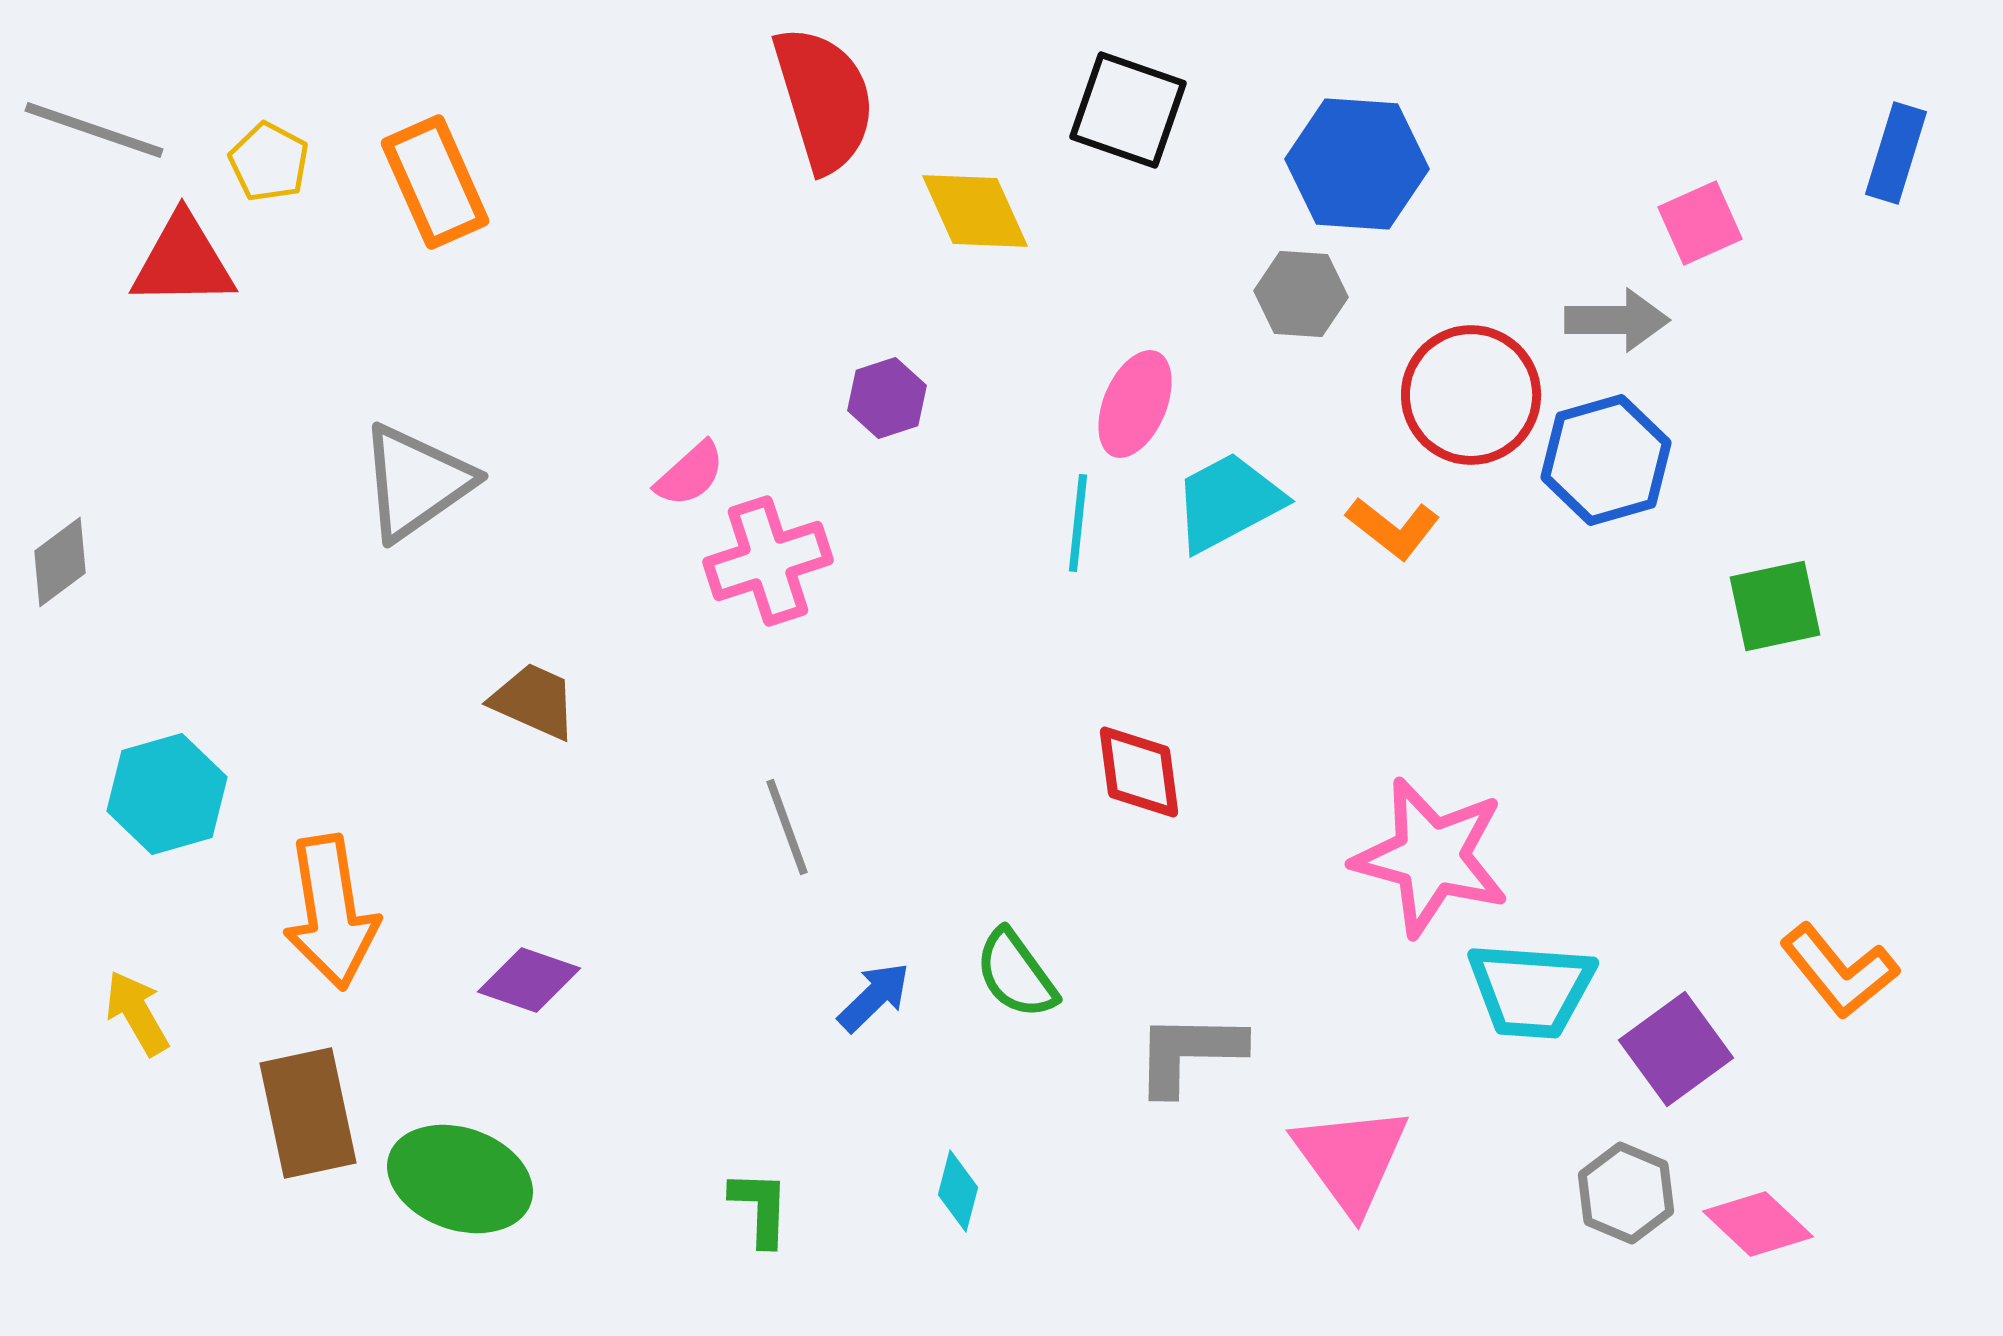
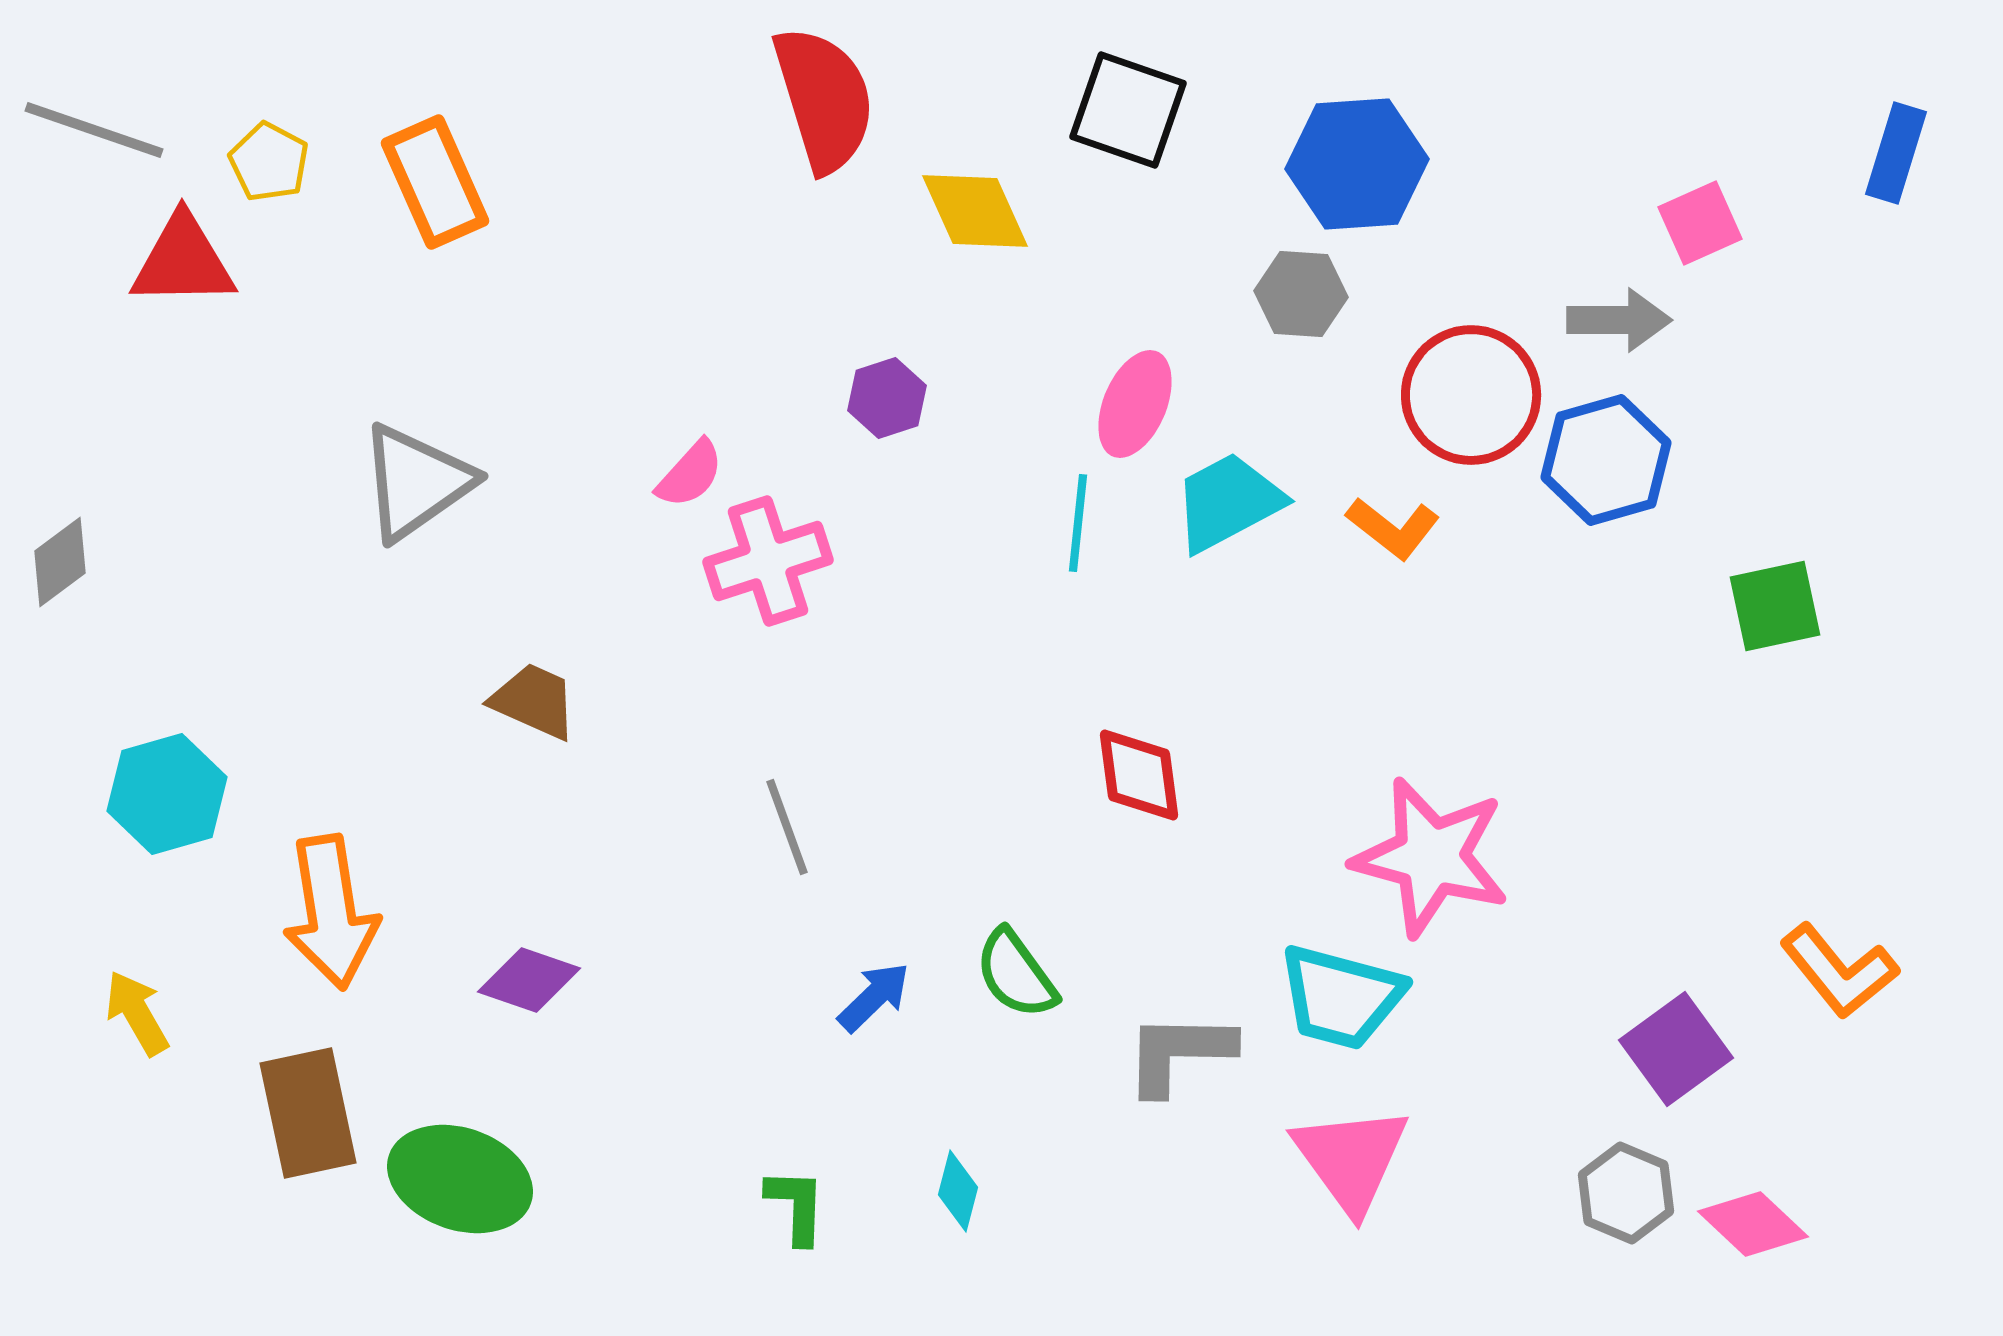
blue hexagon at (1357, 164): rotated 8 degrees counterclockwise
gray arrow at (1617, 320): moved 2 px right
pink semicircle at (690, 474): rotated 6 degrees counterclockwise
red diamond at (1139, 772): moved 3 px down
cyan trapezoid at (1531, 990): moved 190 px left, 7 px down; rotated 11 degrees clockwise
gray L-shape at (1189, 1053): moved 10 px left
green L-shape at (760, 1208): moved 36 px right, 2 px up
pink diamond at (1758, 1224): moved 5 px left
